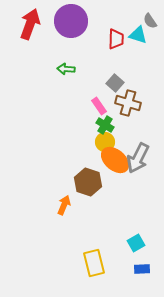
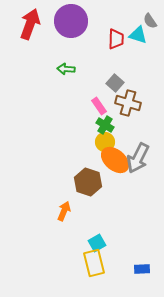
orange arrow: moved 6 px down
cyan square: moved 39 px left
